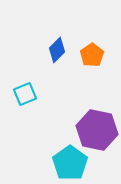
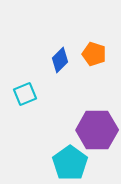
blue diamond: moved 3 px right, 10 px down
orange pentagon: moved 2 px right, 1 px up; rotated 20 degrees counterclockwise
purple hexagon: rotated 12 degrees counterclockwise
